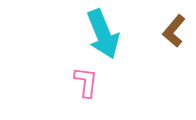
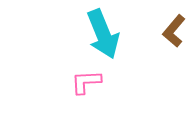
pink L-shape: rotated 100 degrees counterclockwise
